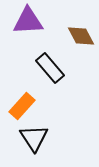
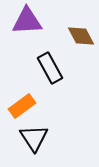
purple triangle: moved 1 px left
black rectangle: rotated 12 degrees clockwise
orange rectangle: rotated 12 degrees clockwise
